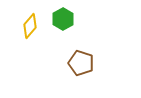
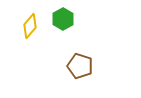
brown pentagon: moved 1 px left, 3 px down
